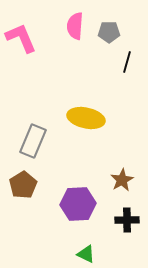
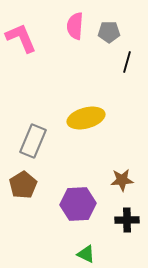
yellow ellipse: rotated 27 degrees counterclockwise
brown star: rotated 25 degrees clockwise
